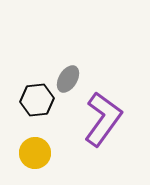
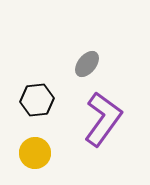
gray ellipse: moved 19 px right, 15 px up; rotated 8 degrees clockwise
